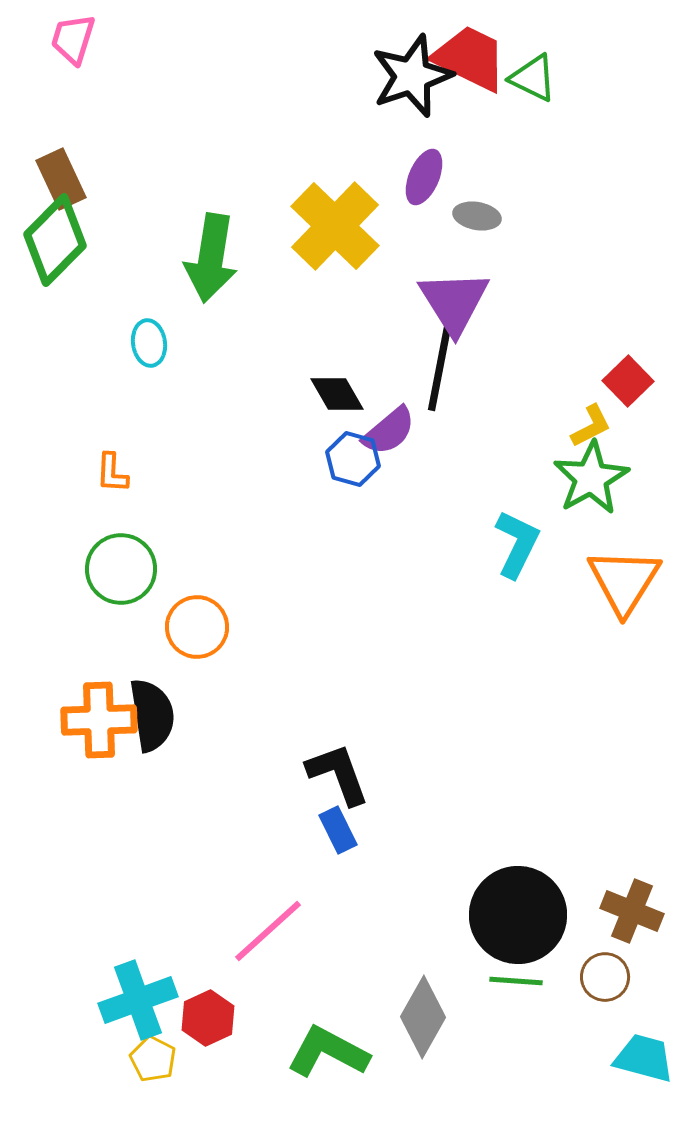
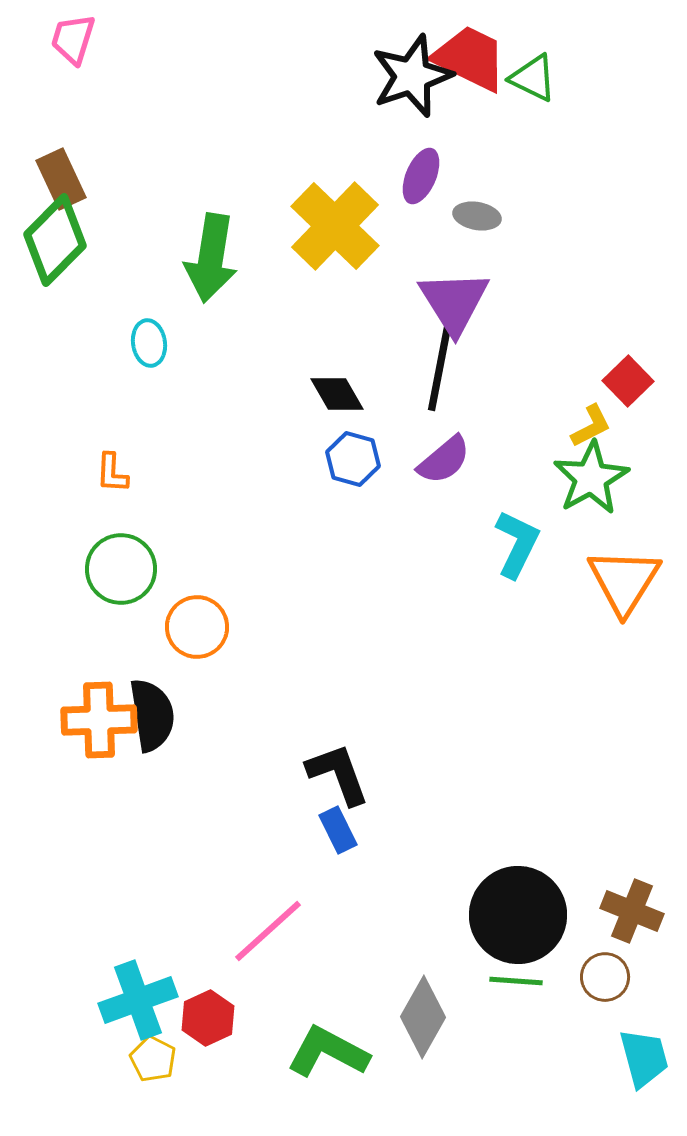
purple ellipse: moved 3 px left, 1 px up
purple semicircle: moved 55 px right, 29 px down
cyan trapezoid: rotated 60 degrees clockwise
